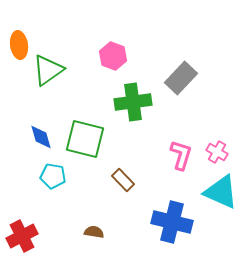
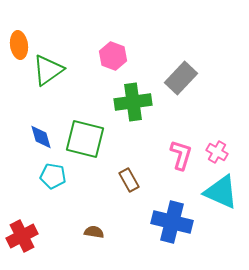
brown rectangle: moved 6 px right; rotated 15 degrees clockwise
